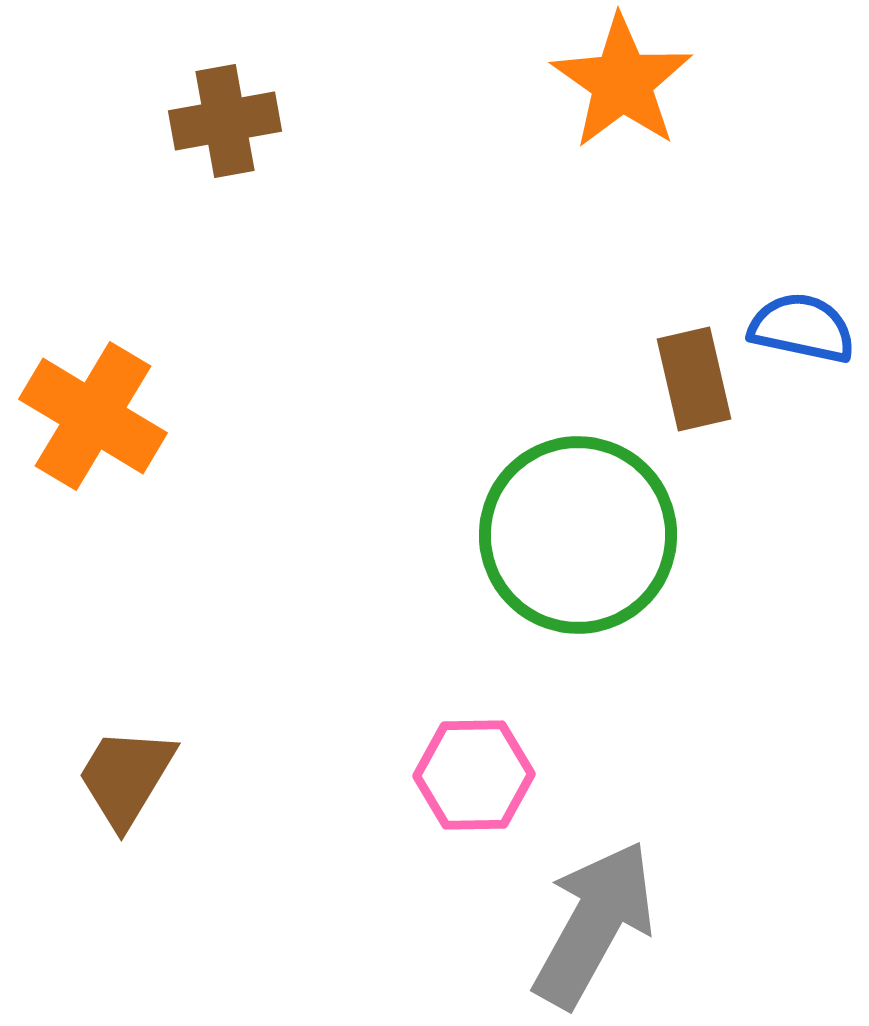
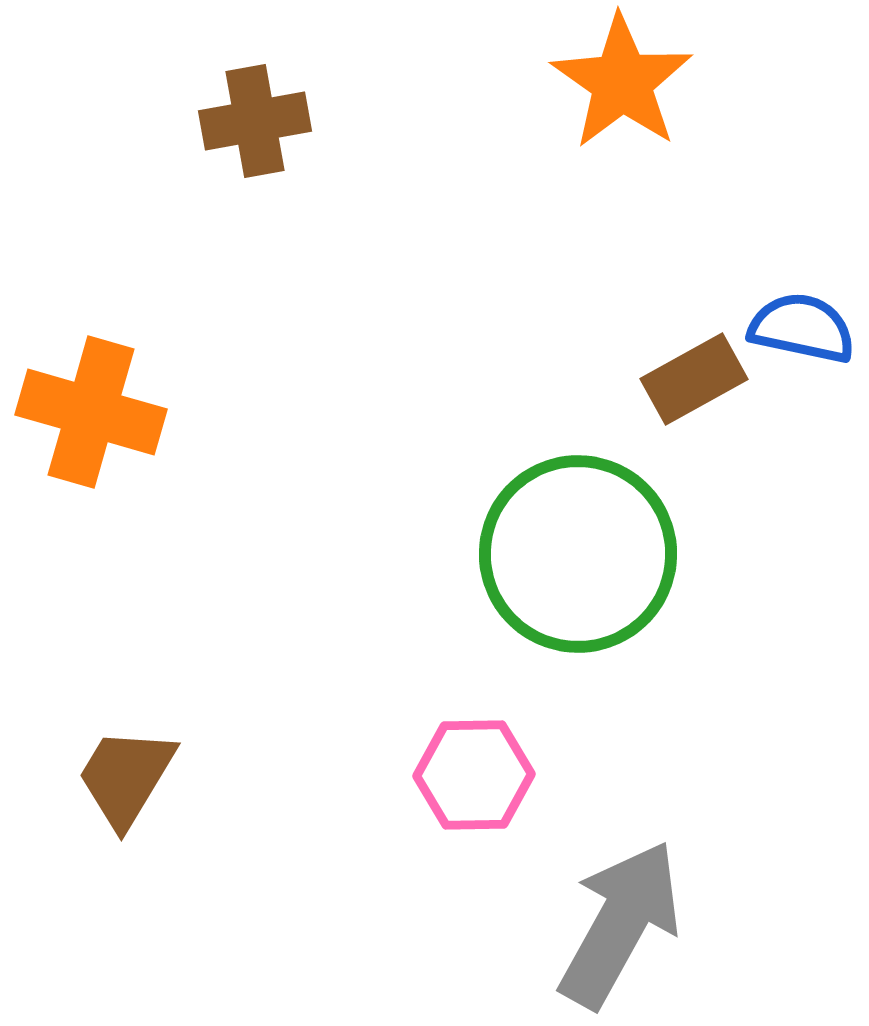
brown cross: moved 30 px right
brown rectangle: rotated 74 degrees clockwise
orange cross: moved 2 px left, 4 px up; rotated 15 degrees counterclockwise
green circle: moved 19 px down
gray arrow: moved 26 px right
